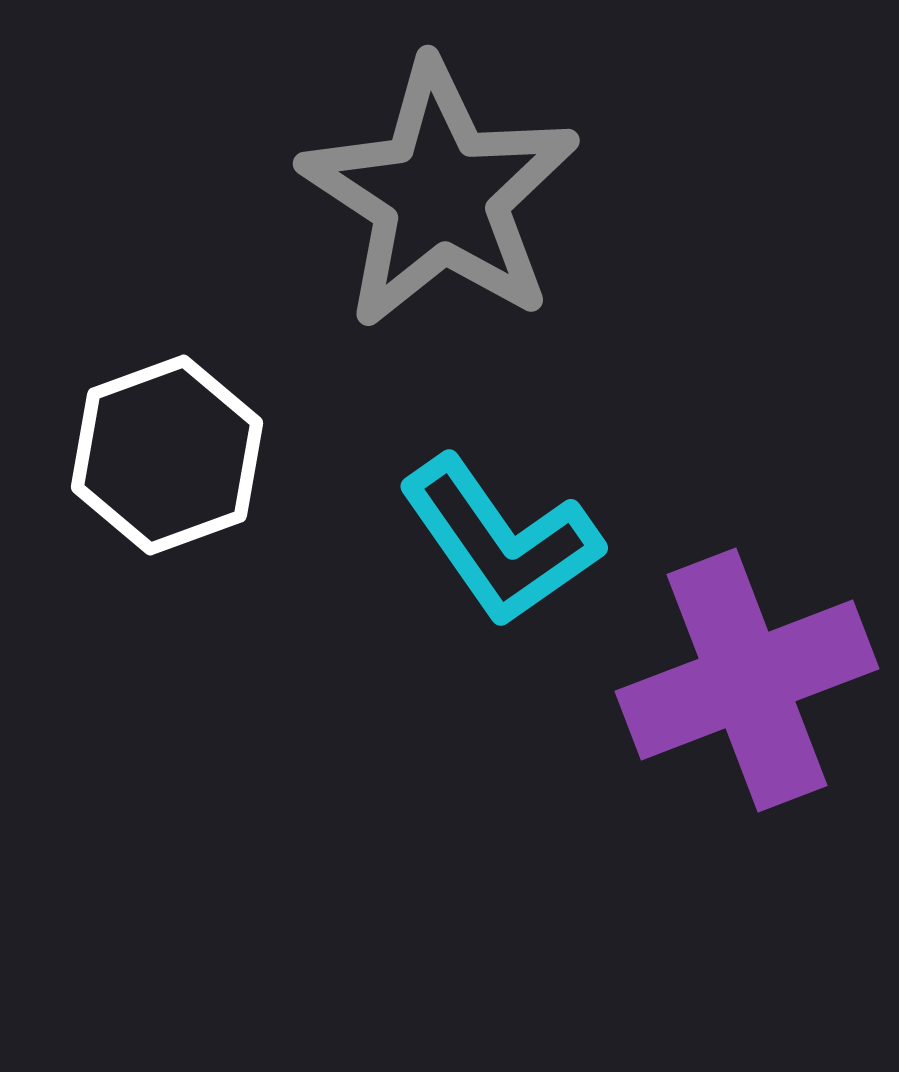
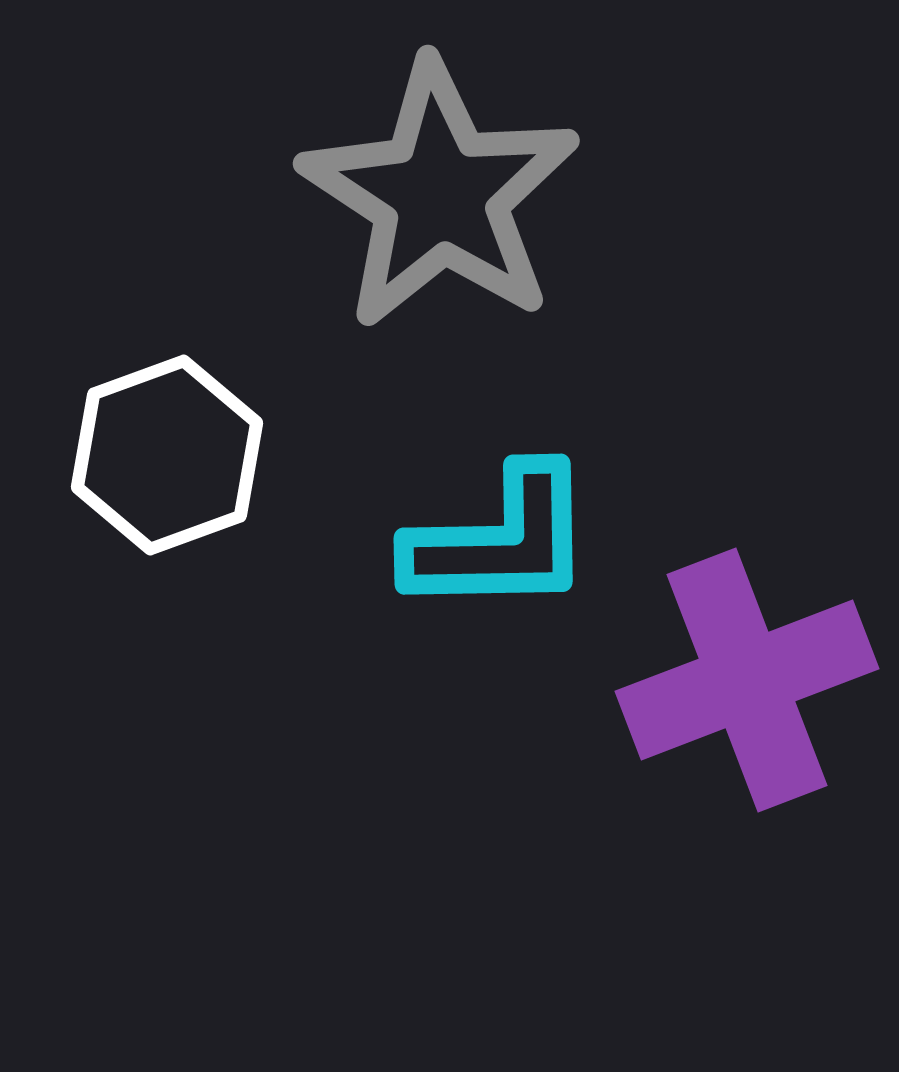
cyan L-shape: rotated 56 degrees counterclockwise
